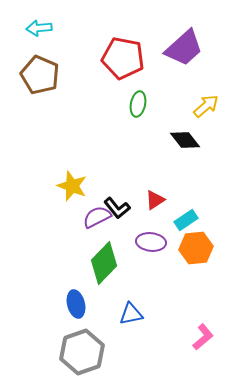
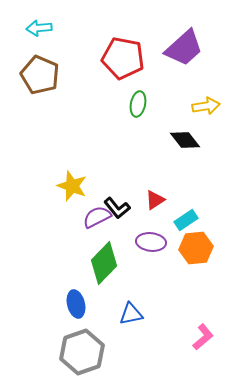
yellow arrow: rotated 32 degrees clockwise
